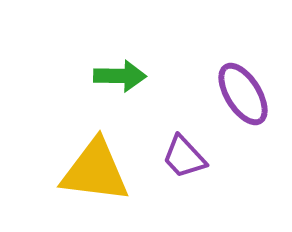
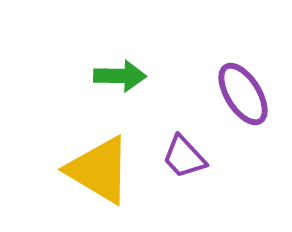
yellow triangle: moved 4 px right, 1 px up; rotated 24 degrees clockwise
